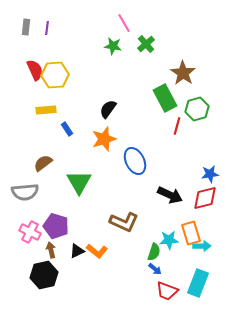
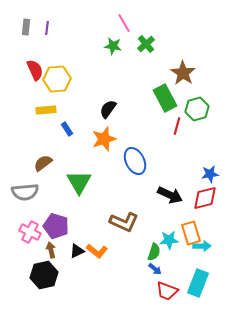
yellow hexagon: moved 2 px right, 4 px down
